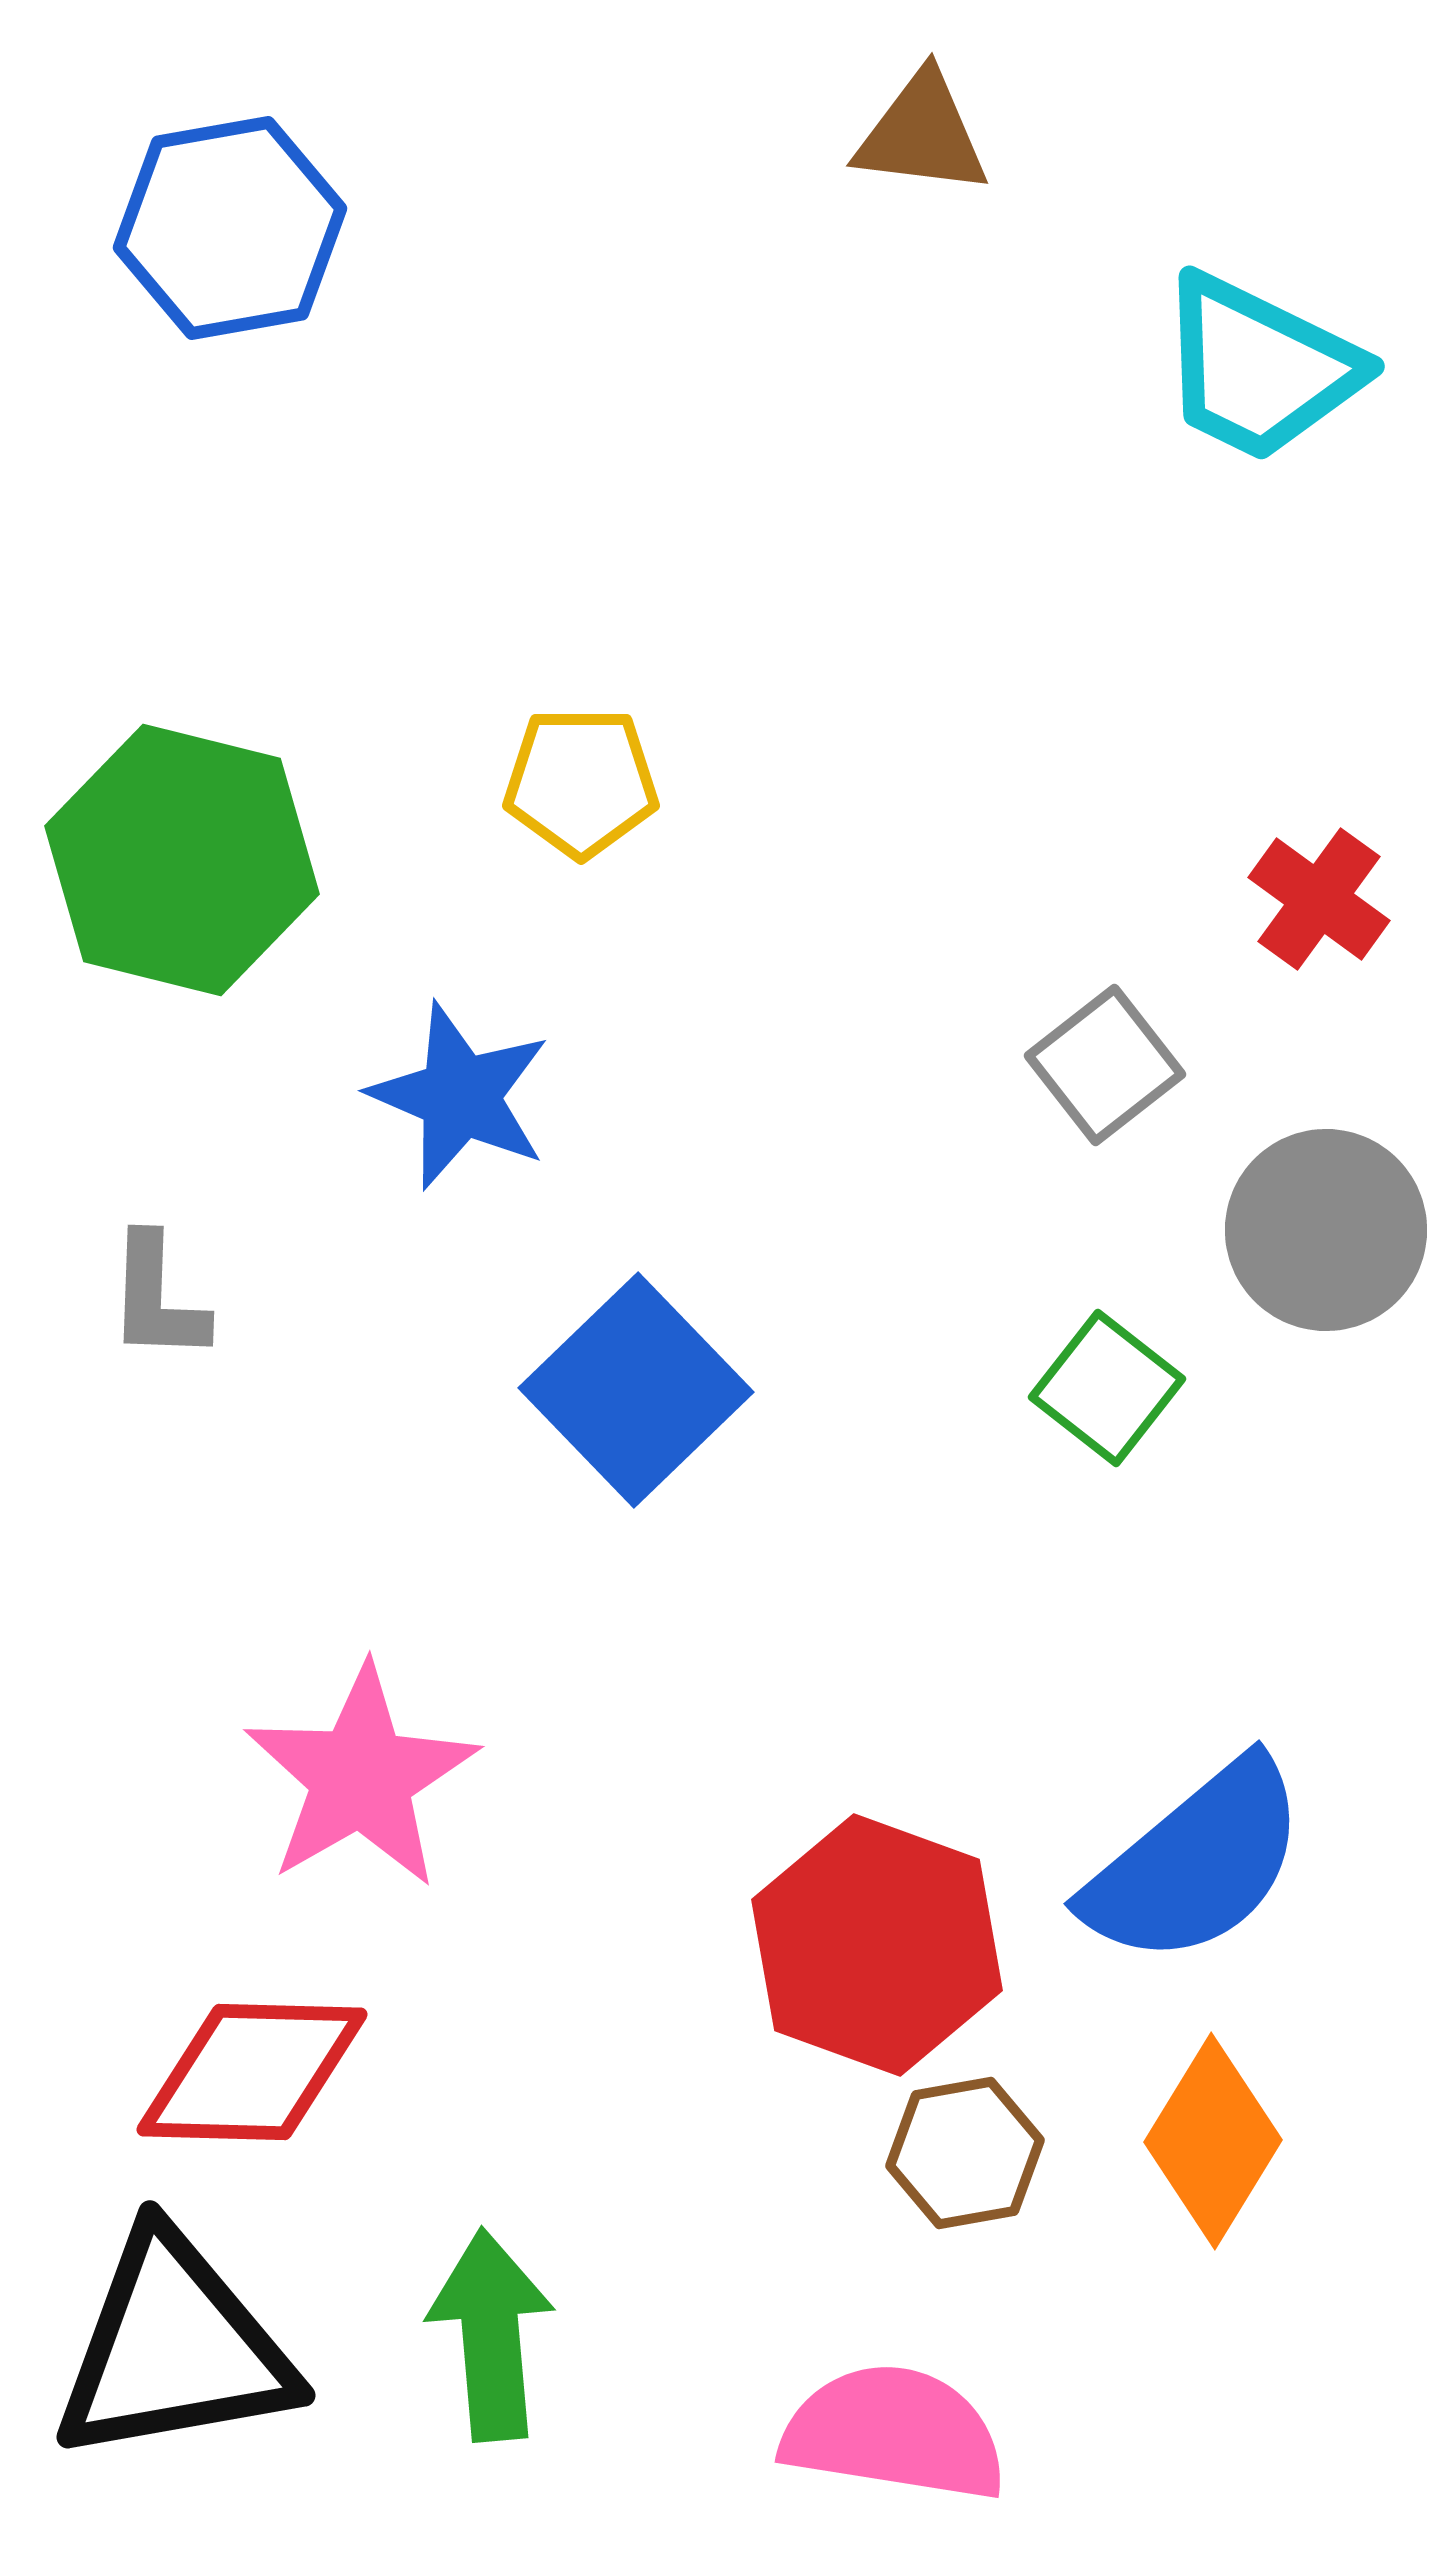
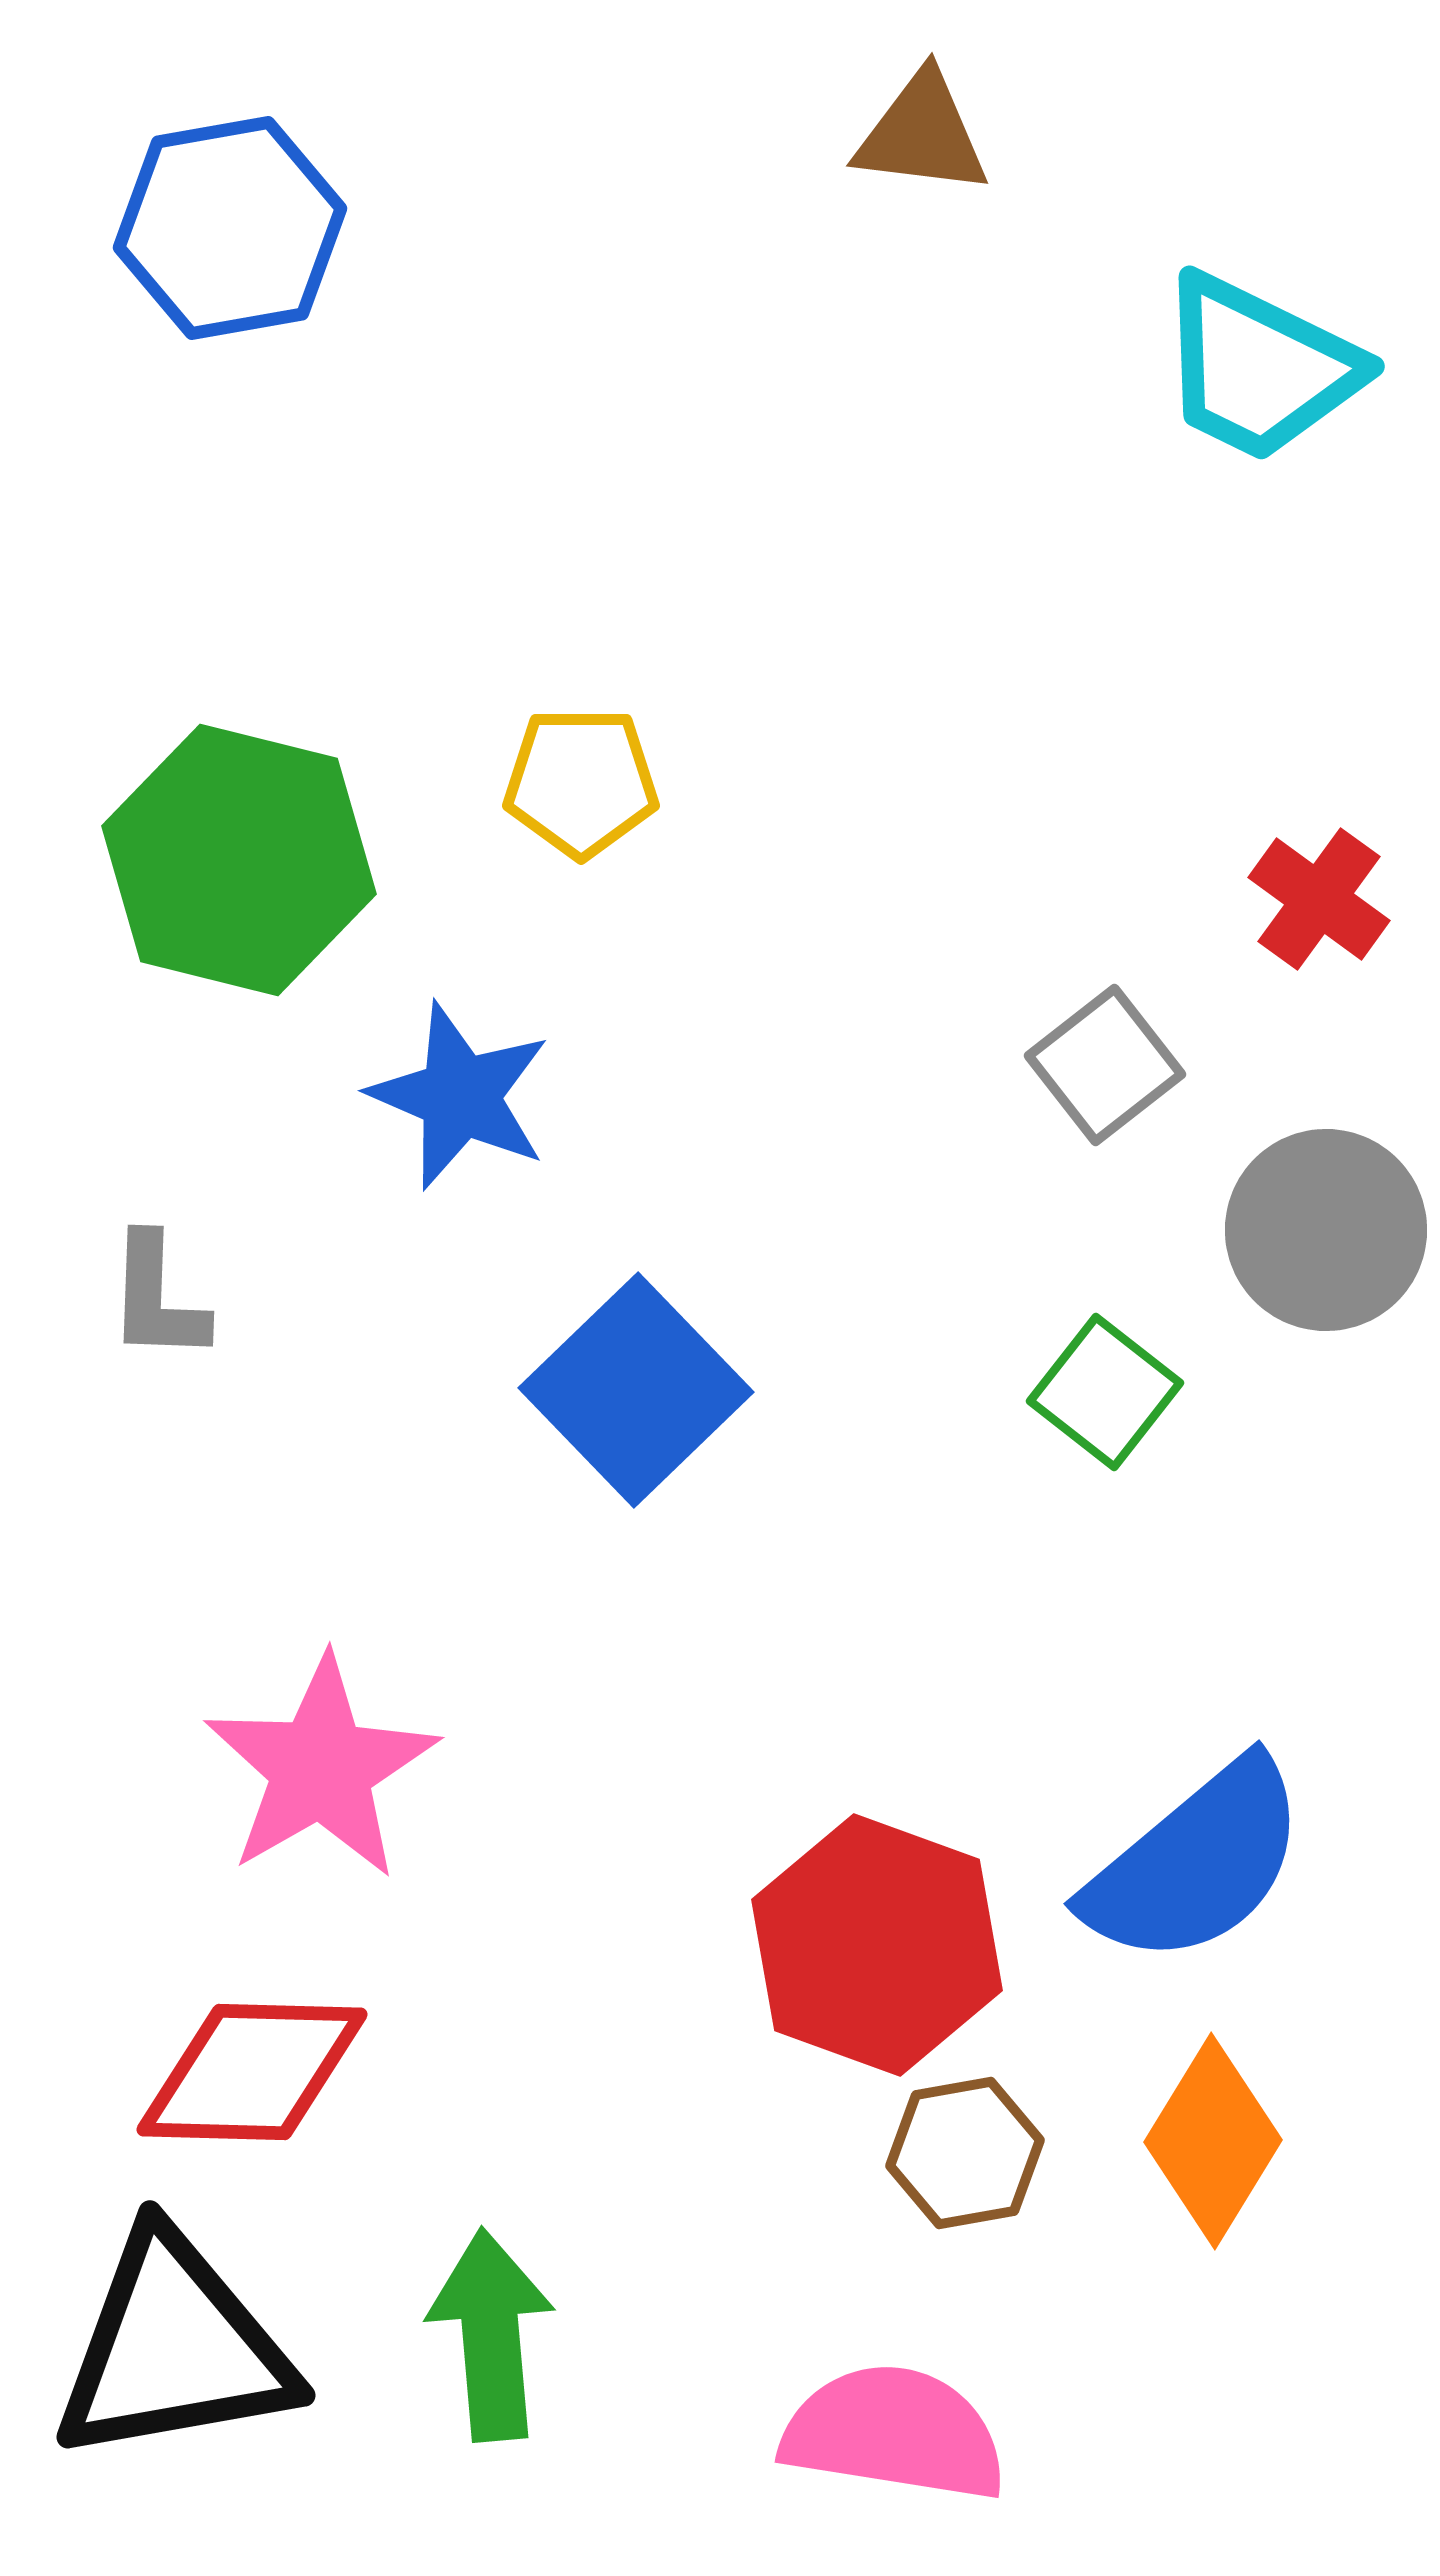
green hexagon: moved 57 px right
green square: moved 2 px left, 4 px down
pink star: moved 40 px left, 9 px up
